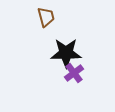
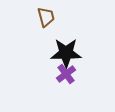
purple cross: moved 8 px left, 1 px down
